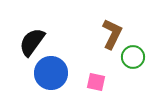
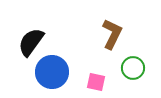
black semicircle: moved 1 px left
green circle: moved 11 px down
blue circle: moved 1 px right, 1 px up
